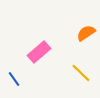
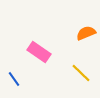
orange semicircle: rotated 12 degrees clockwise
pink rectangle: rotated 75 degrees clockwise
